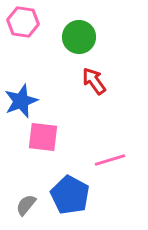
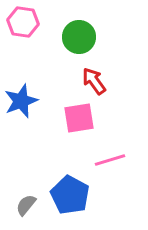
pink square: moved 36 px right, 19 px up; rotated 16 degrees counterclockwise
